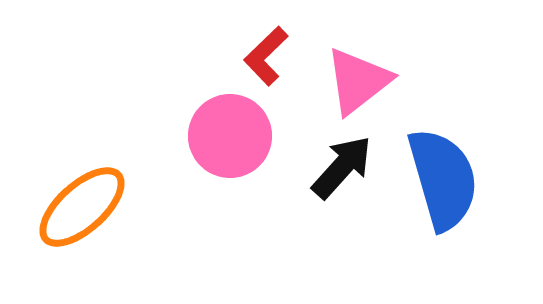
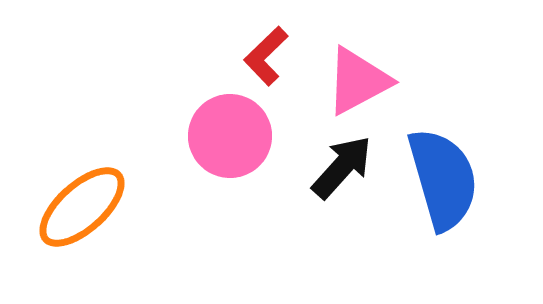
pink triangle: rotated 10 degrees clockwise
